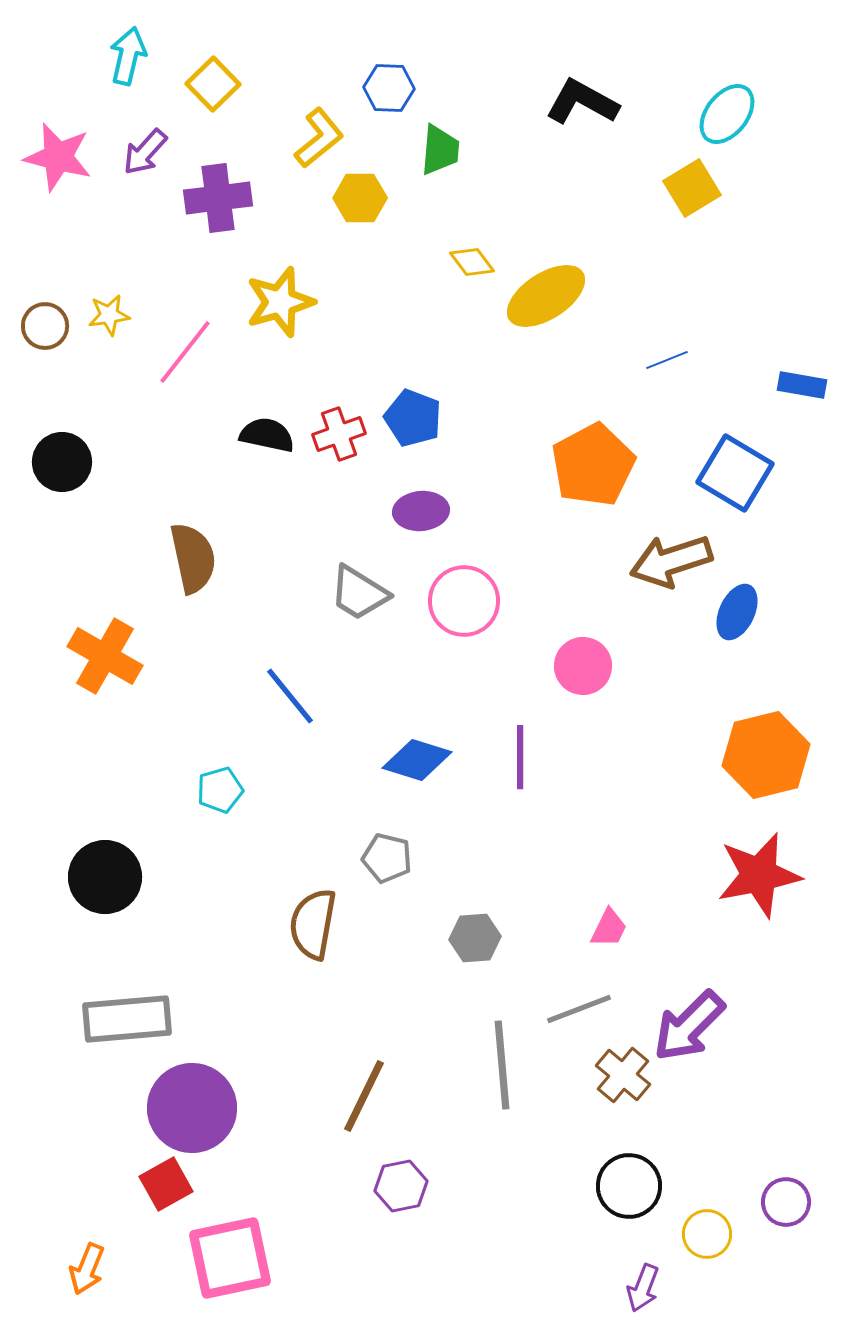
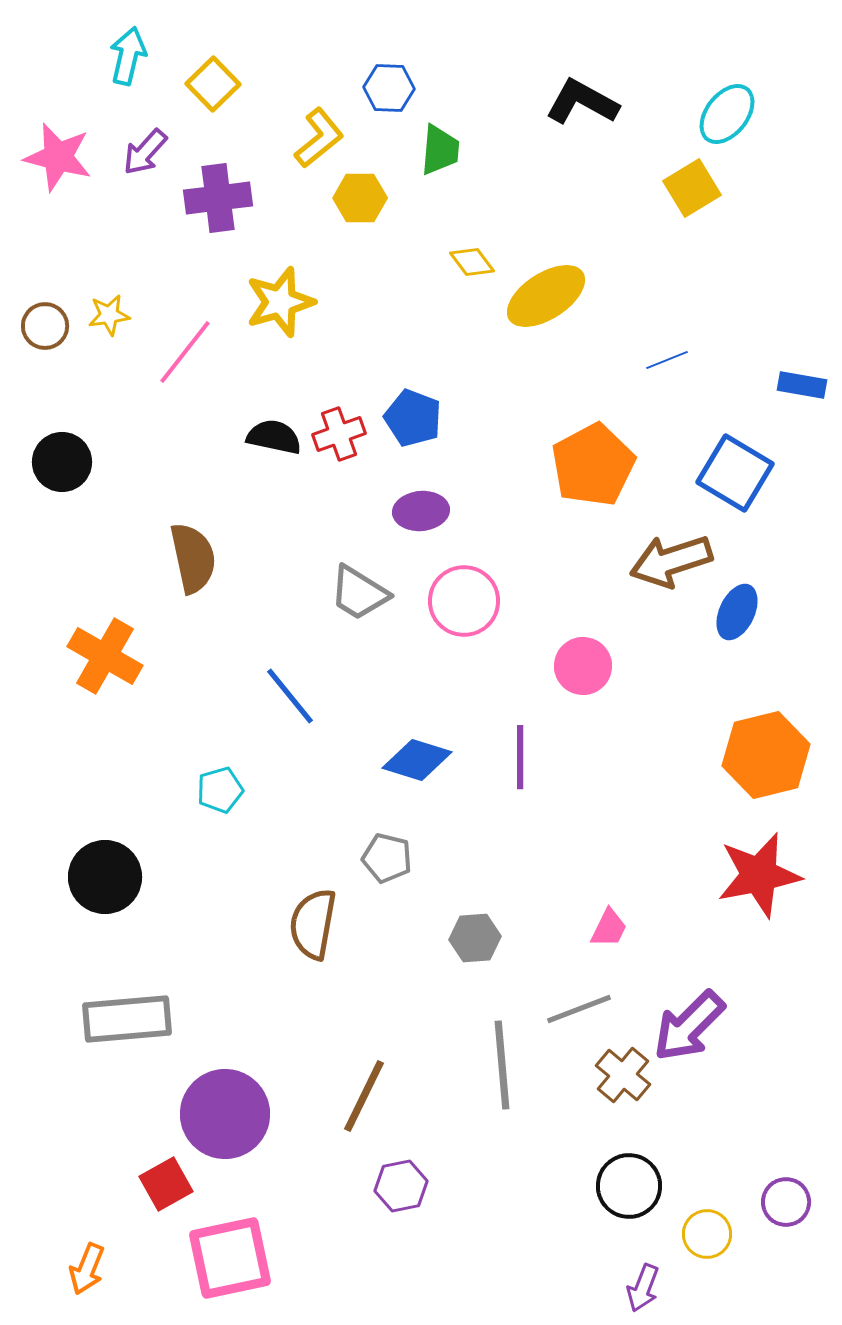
black semicircle at (267, 435): moved 7 px right, 2 px down
purple circle at (192, 1108): moved 33 px right, 6 px down
